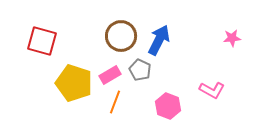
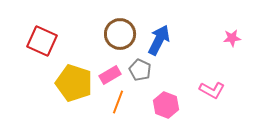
brown circle: moved 1 px left, 2 px up
red square: rotated 8 degrees clockwise
orange line: moved 3 px right
pink hexagon: moved 2 px left, 1 px up
